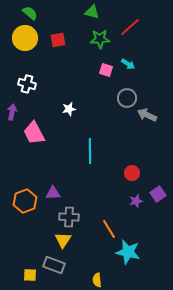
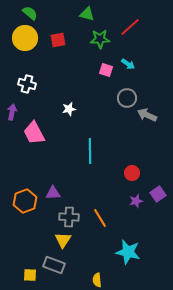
green triangle: moved 5 px left, 2 px down
orange line: moved 9 px left, 11 px up
